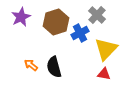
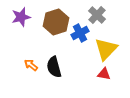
purple star: rotated 12 degrees clockwise
